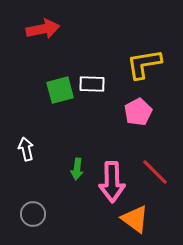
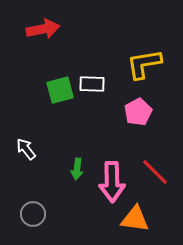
white arrow: rotated 25 degrees counterclockwise
orange triangle: rotated 28 degrees counterclockwise
